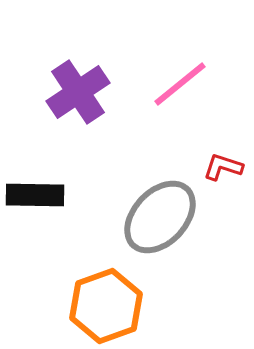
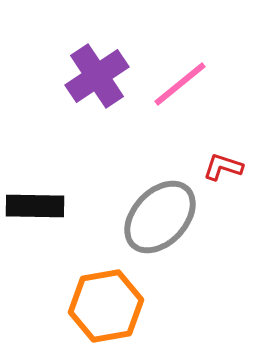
purple cross: moved 19 px right, 16 px up
black rectangle: moved 11 px down
orange hexagon: rotated 10 degrees clockwise
